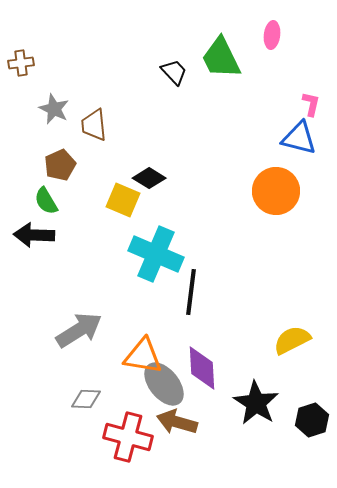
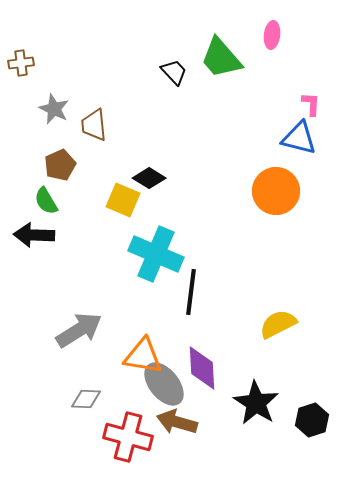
green trapezoid: rotated 15 degrees counterclockwise
pink L-shape: rotated 10 degrees counterclockwise
yellow semicircle: moved 14 px left, 16 px up
